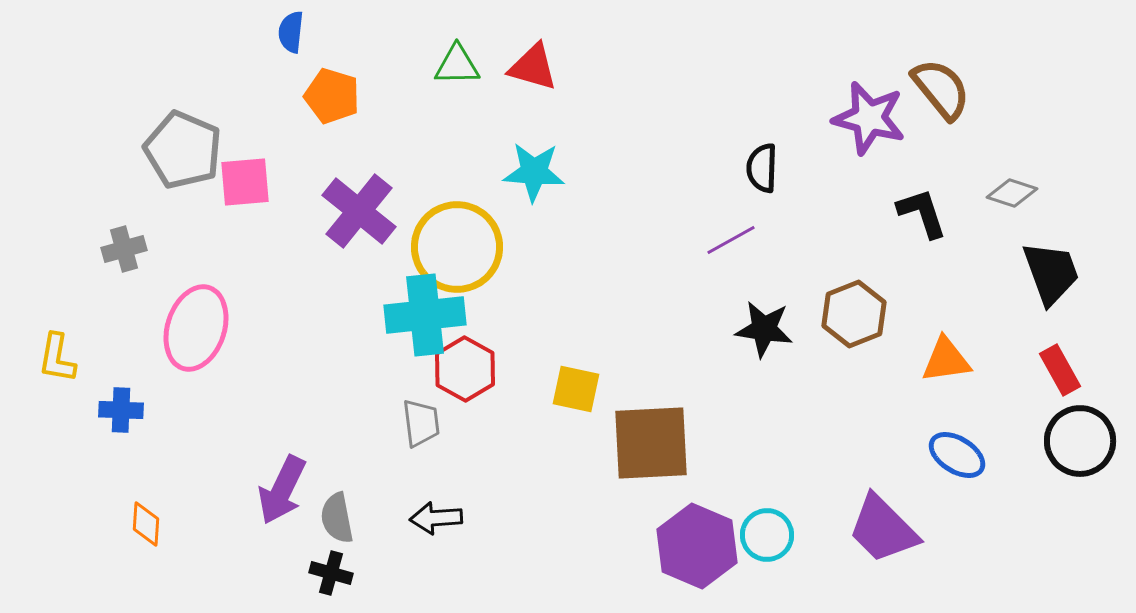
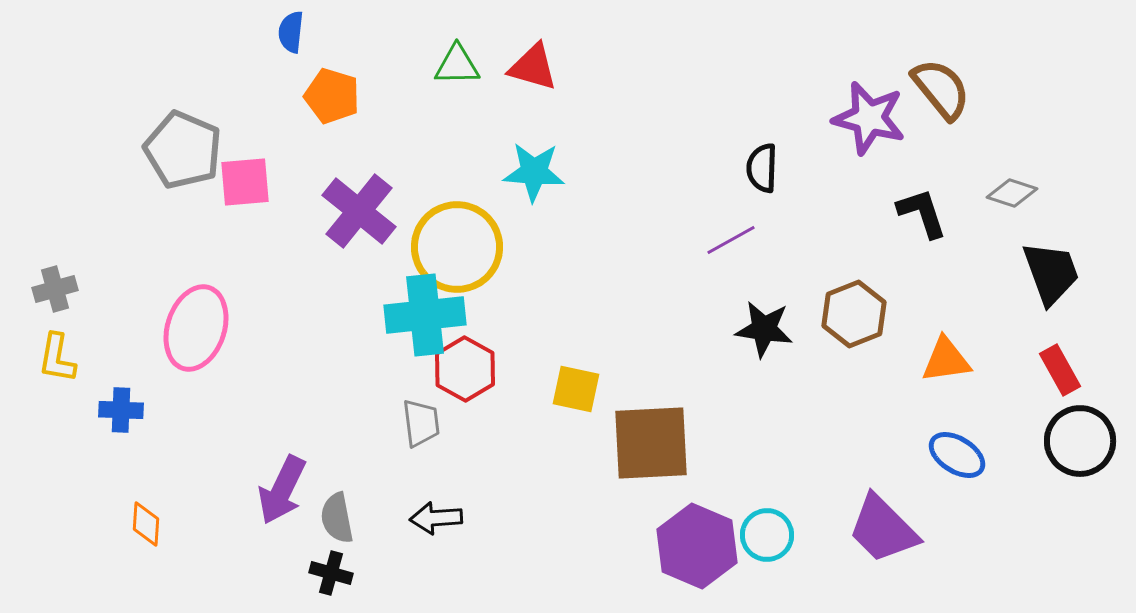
gray cross: moved 69 px left, 40 px down
